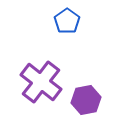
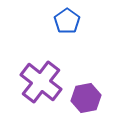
purple hexagon: moved 2 px up
